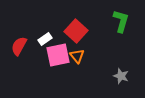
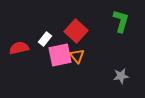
white rectangle: rotated 16 degrees counterclockwise
red semicircle: moved 2 px down; rotated 48 degrees clockwise
pink square: moved 2 px right
gray star: rotated 28 degrees counterclockwise
